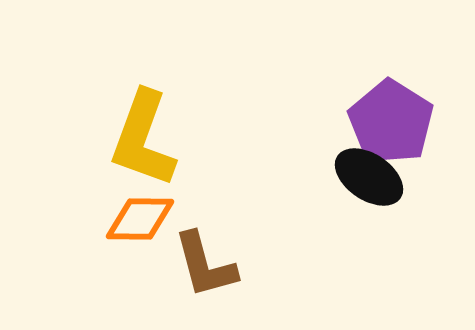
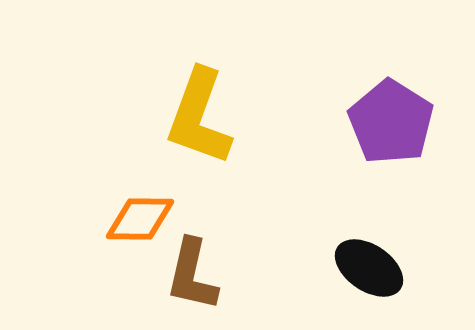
yellow L-shape: moved 56 px right, 22 px up
black ellipse: moved 91 px down
brown L-shape: moved 13 px left, 10 px down; rotated 28 degrees clockwise
